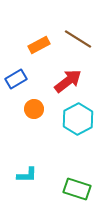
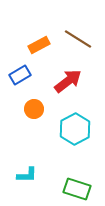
blue rectangle: moved 4 px right, 4 px up
cyan hexagon: moved 3 px left, 10 px down
